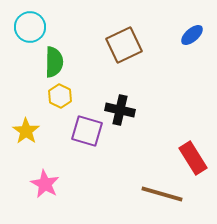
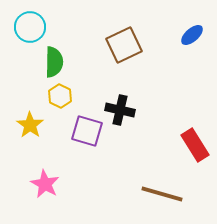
yellow star: moved 4 px right, 6 px up
red rectangle: moved 2 px right, 13 px up
